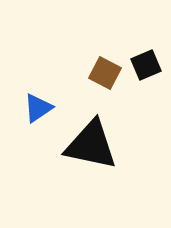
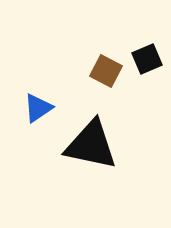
black square: moved 1 px right, 6 px up
brown square: moved 1 px right, 2 px up
